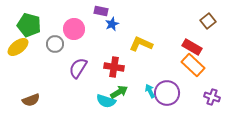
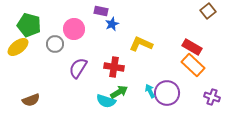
brown square: moved 10 px up
